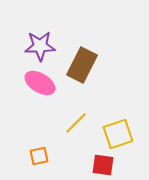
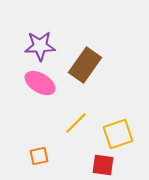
brown rectangle: moved 3 px right; rotated 8 degrees clockwise
